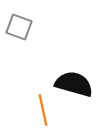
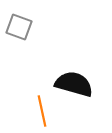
orange line: moved 1 px left, 1 px down
